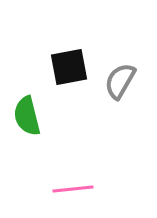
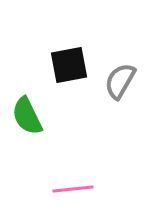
black square: moved 2 px up
green semicircle: rotated 12 degrees counterclockwise
